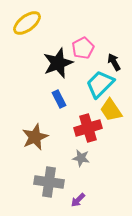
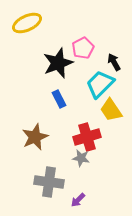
yellow ellipse: rotated 12 degrees clockwise
red cross: moved 1 px left, 9 px down
